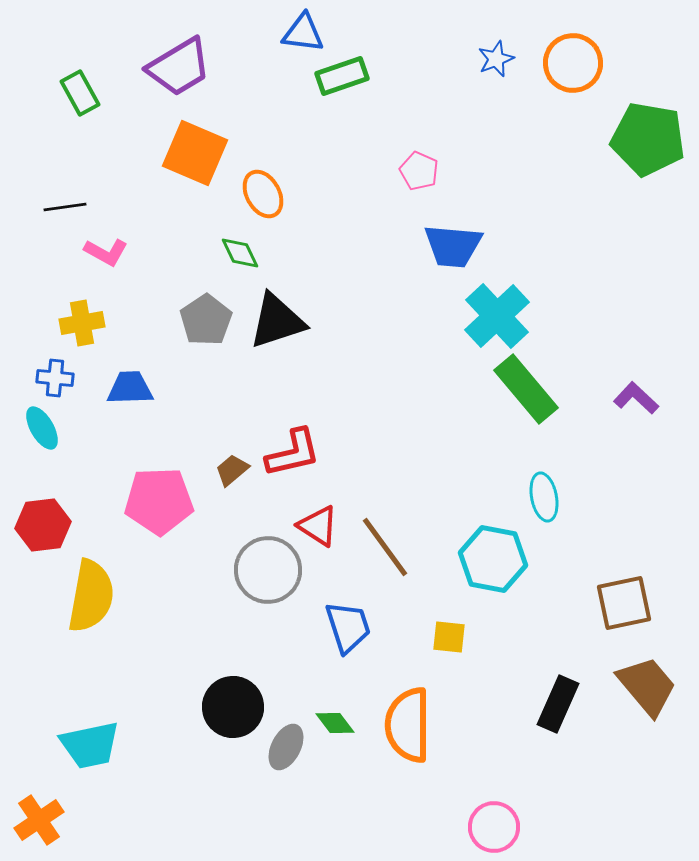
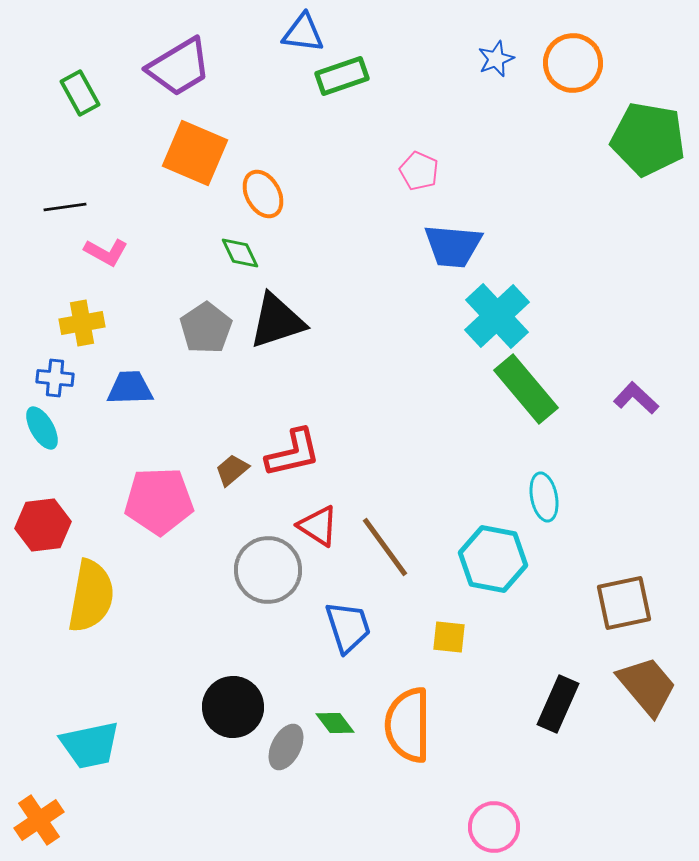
gray pentagon at (206, 320): moved 8 px down
